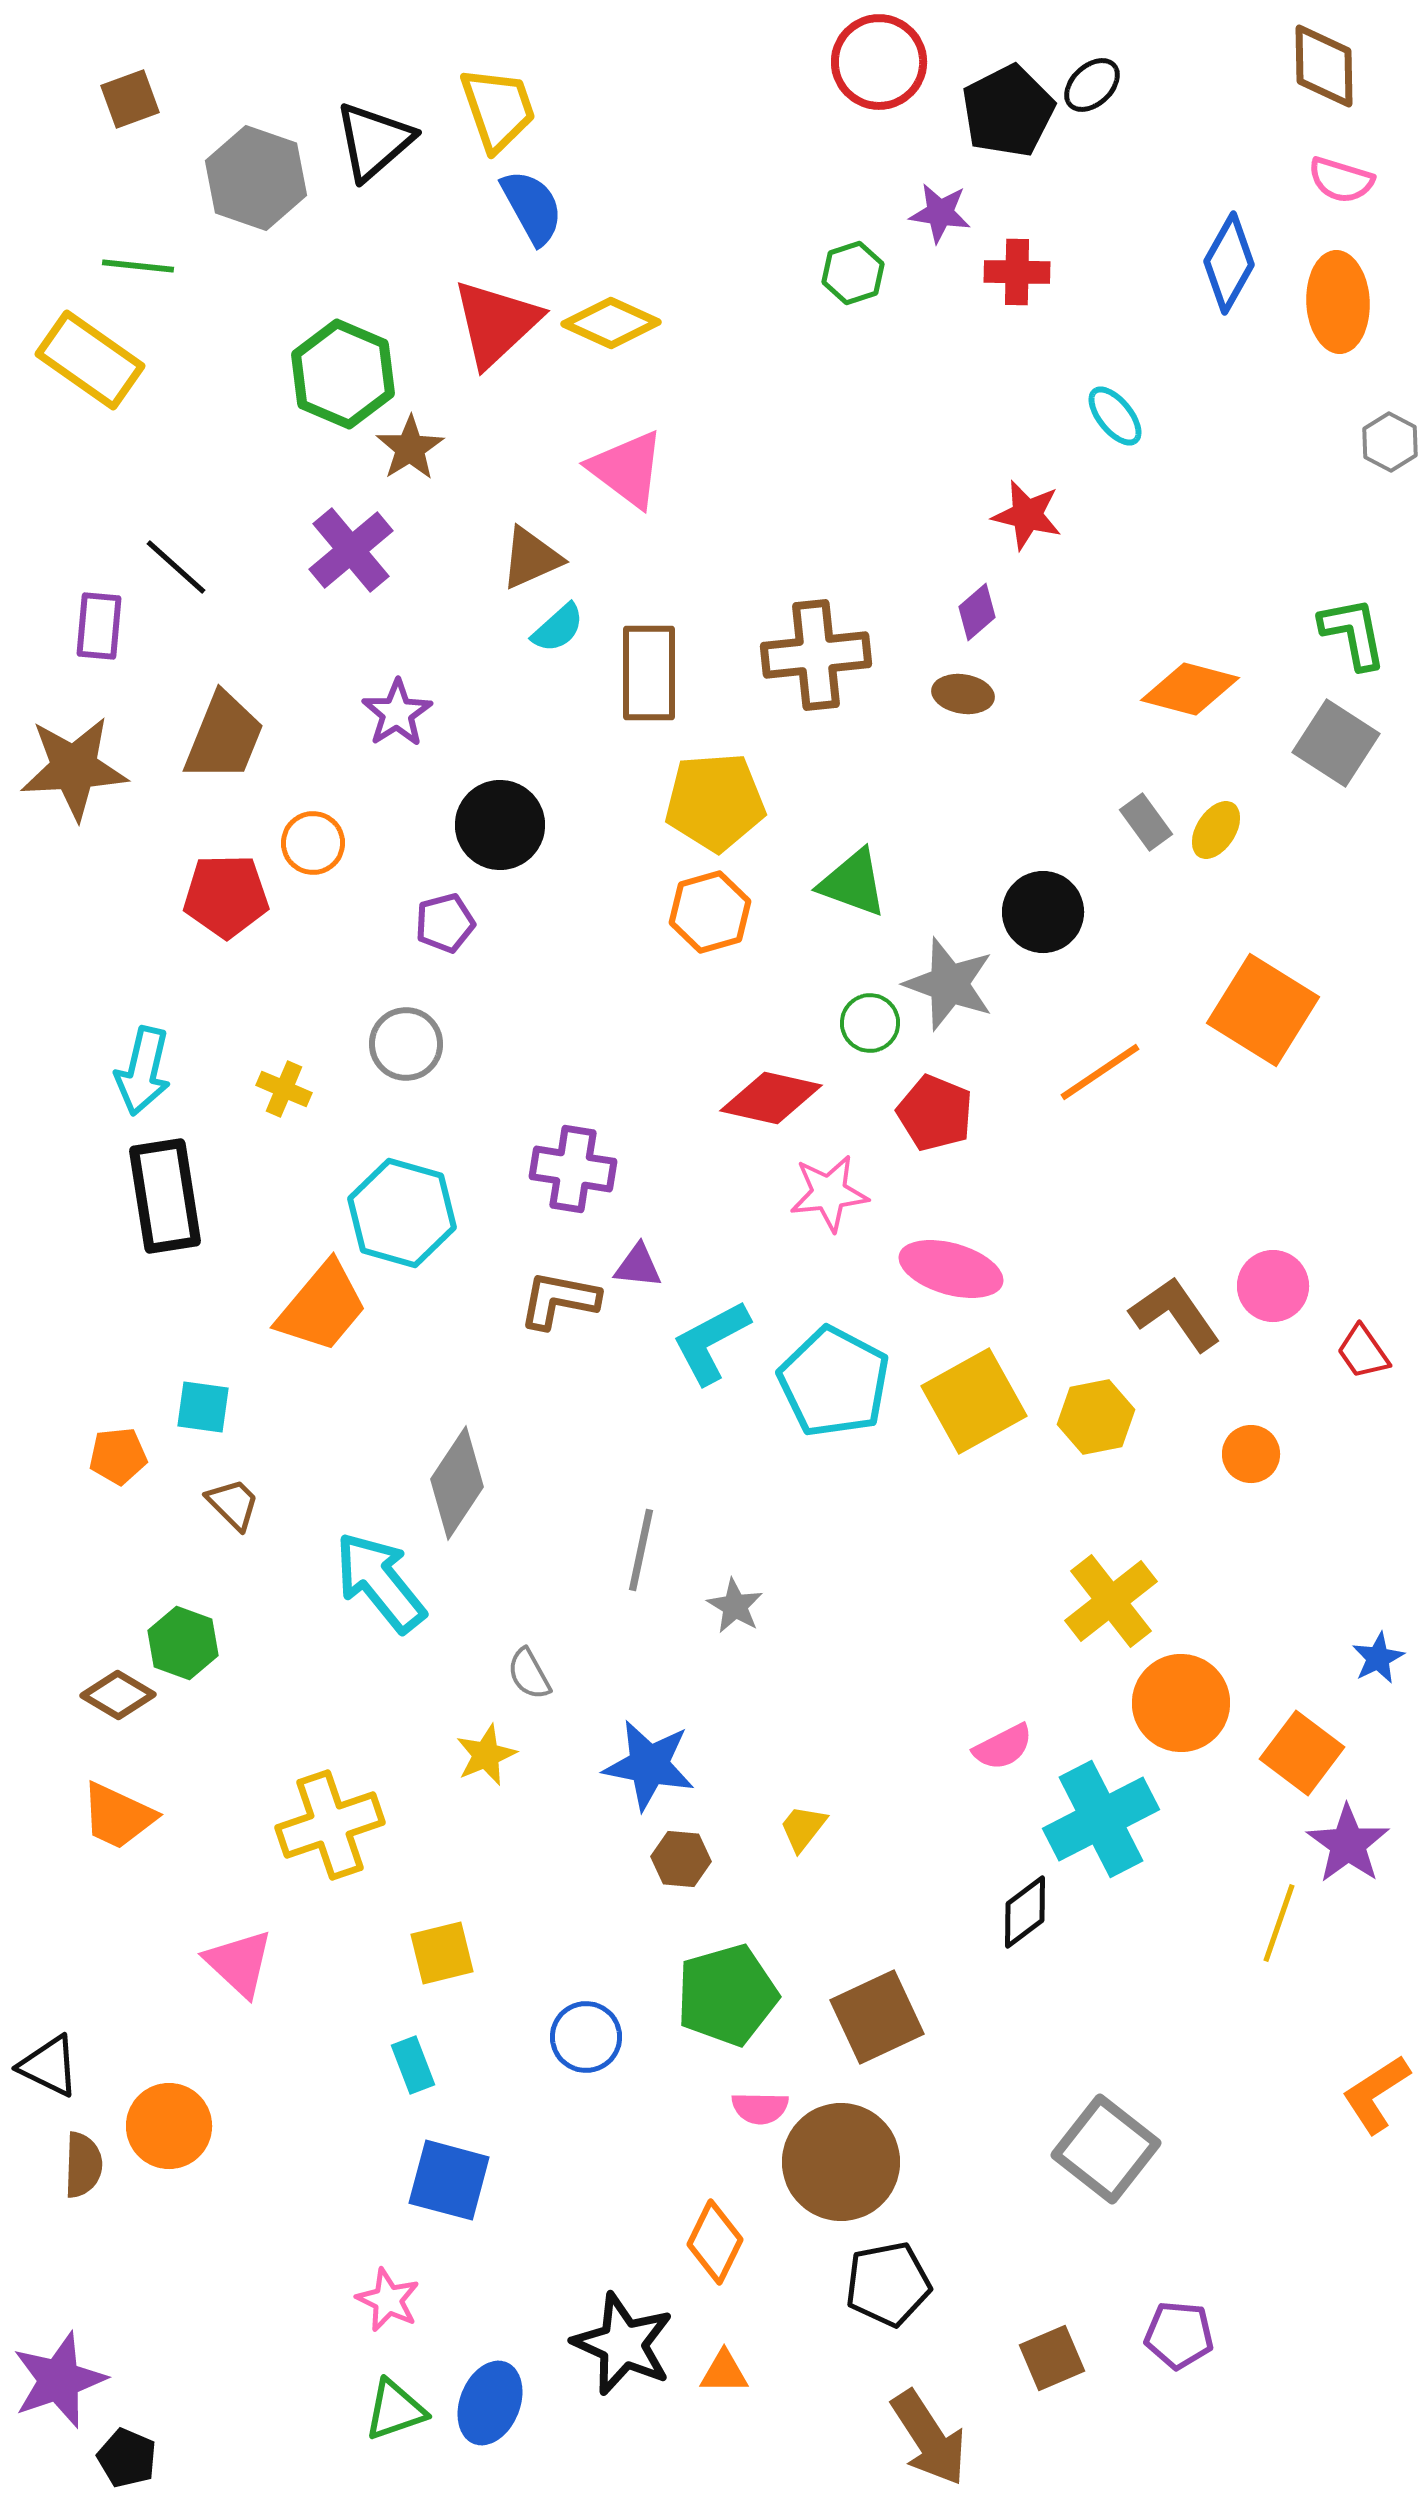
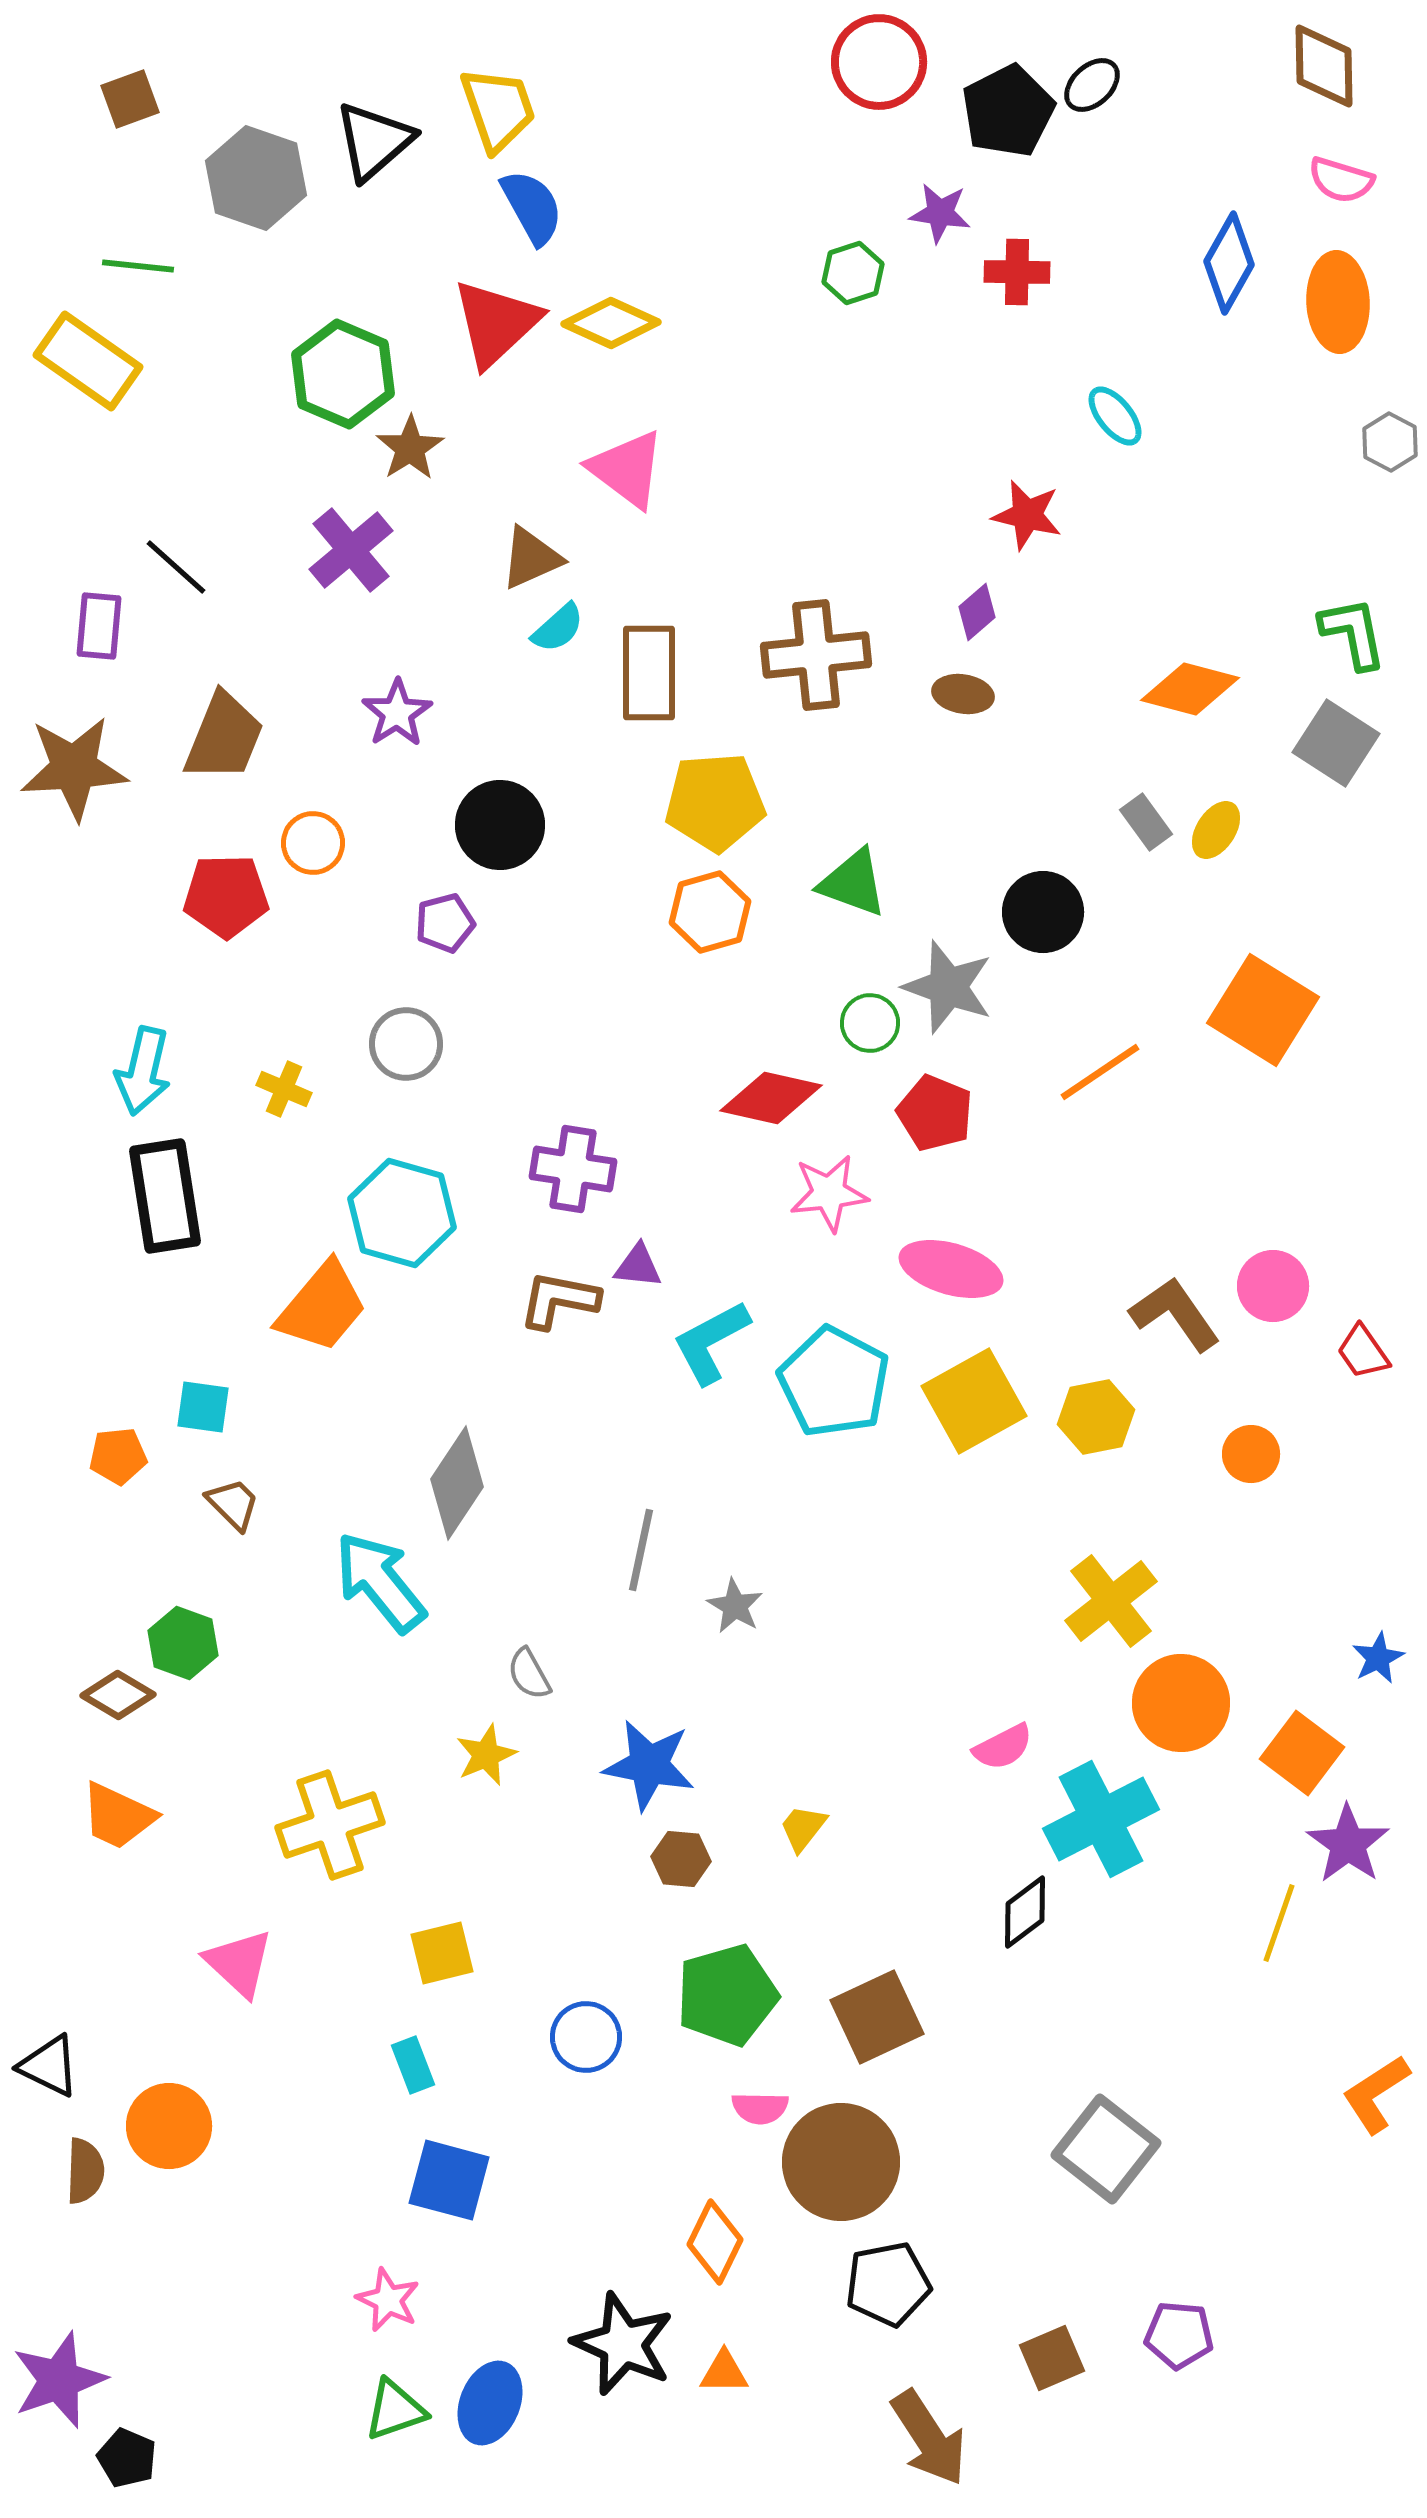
yellow rectangle at (90, 360): moved 2 px left, 1 px down
gray star at (949, 984): moved 1 px left, 3 px down
brown semicircle at (83, 2165): moved 2 px right, 6 px down
